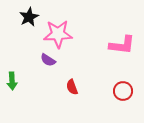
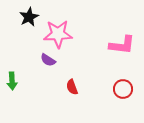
red circle: moved 2 px up
